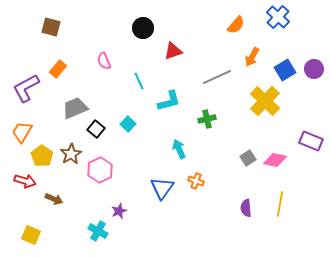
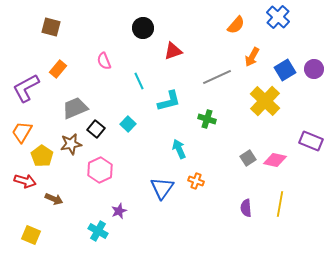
green cross: rotated 30 degrees clockwise
brown star: moved 10 px up; rotated 20 degrees clockwise
